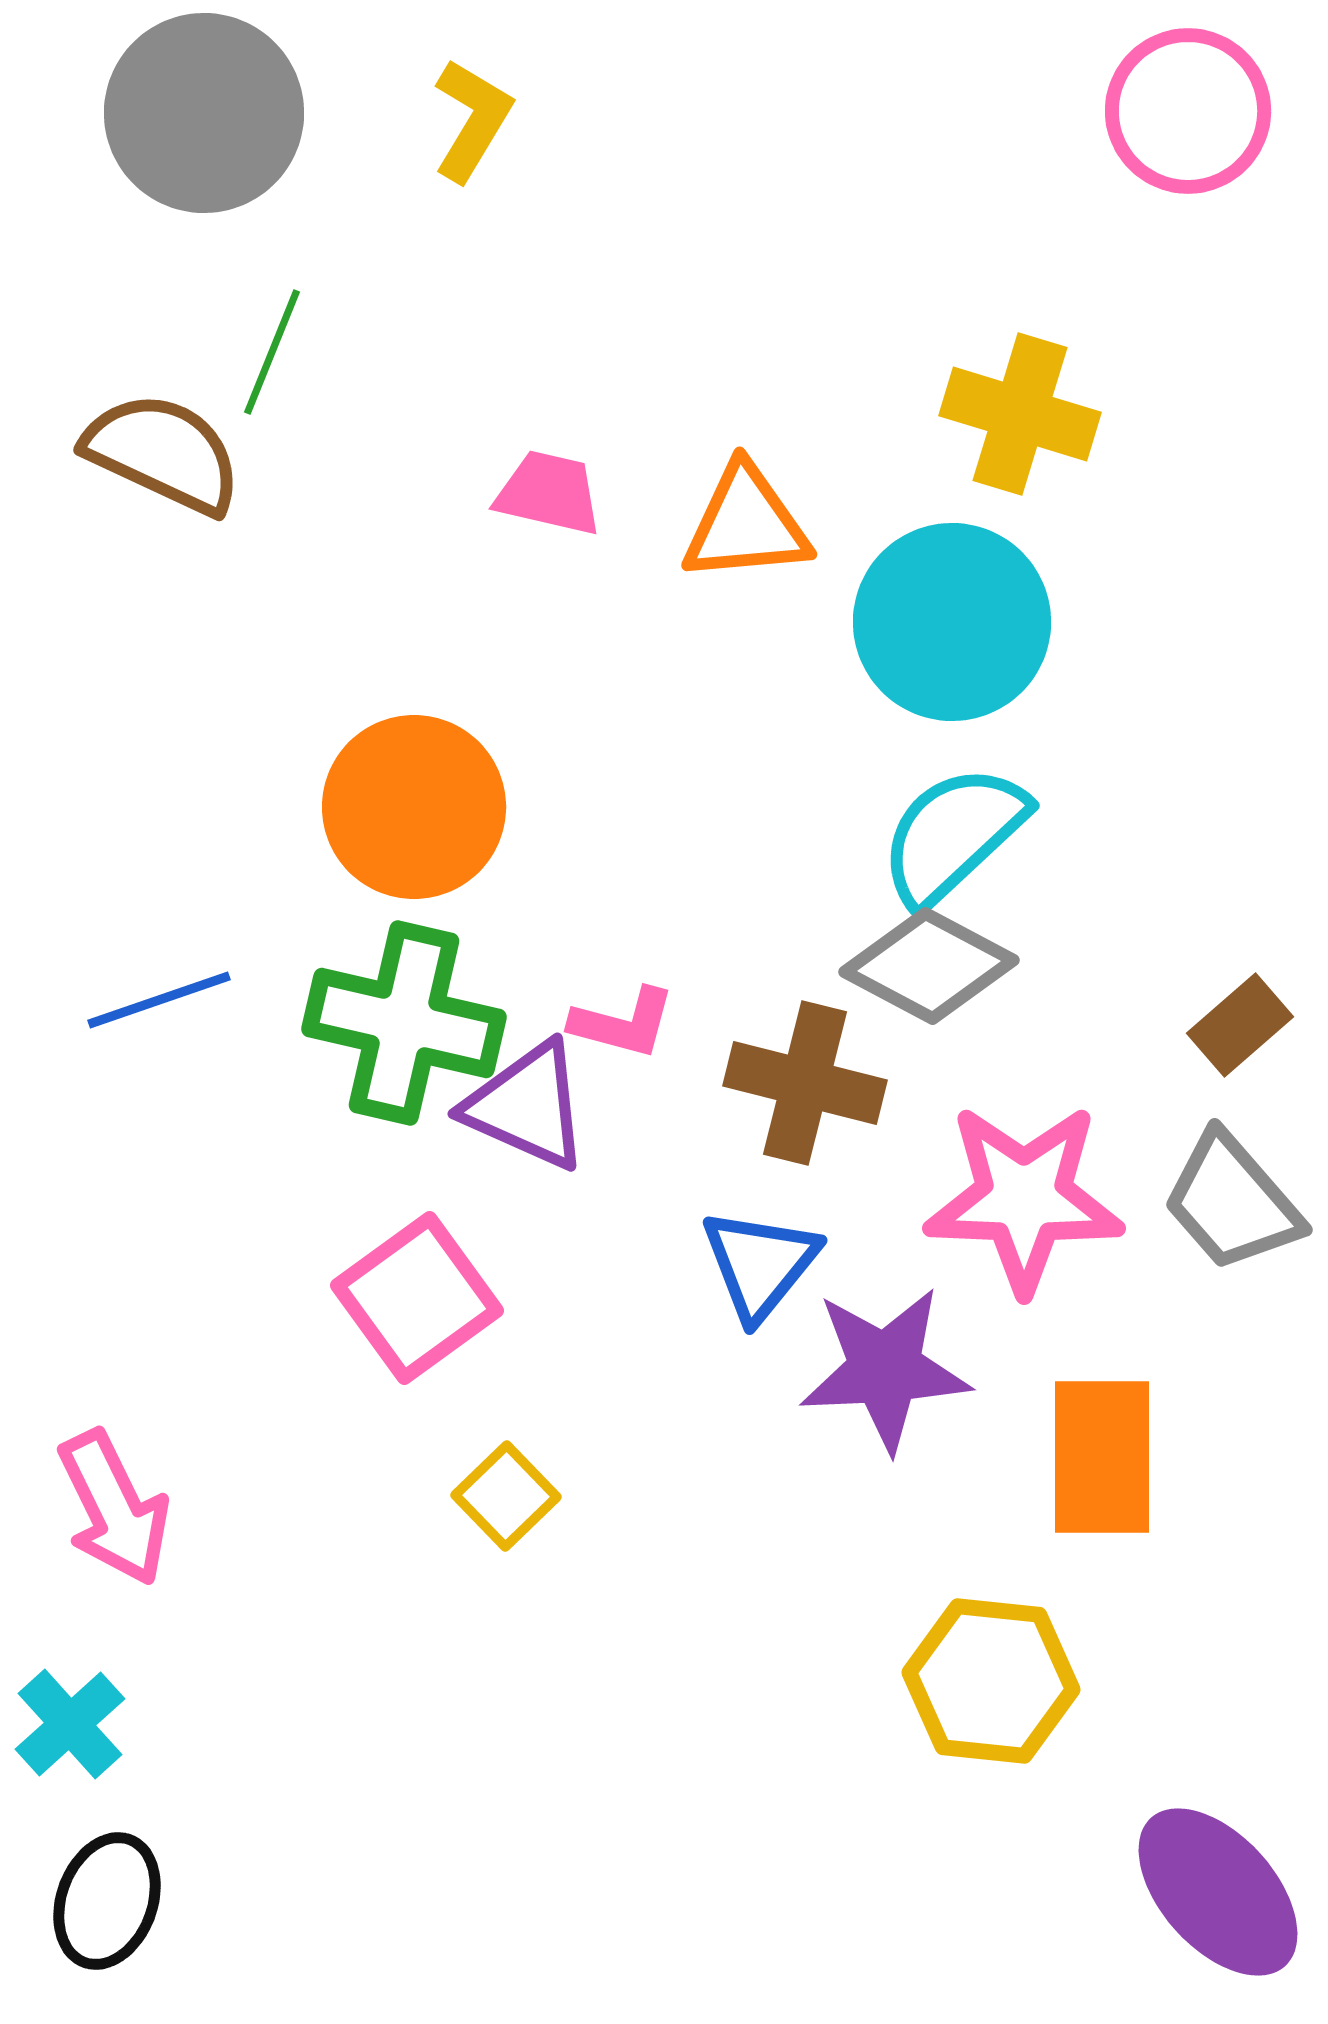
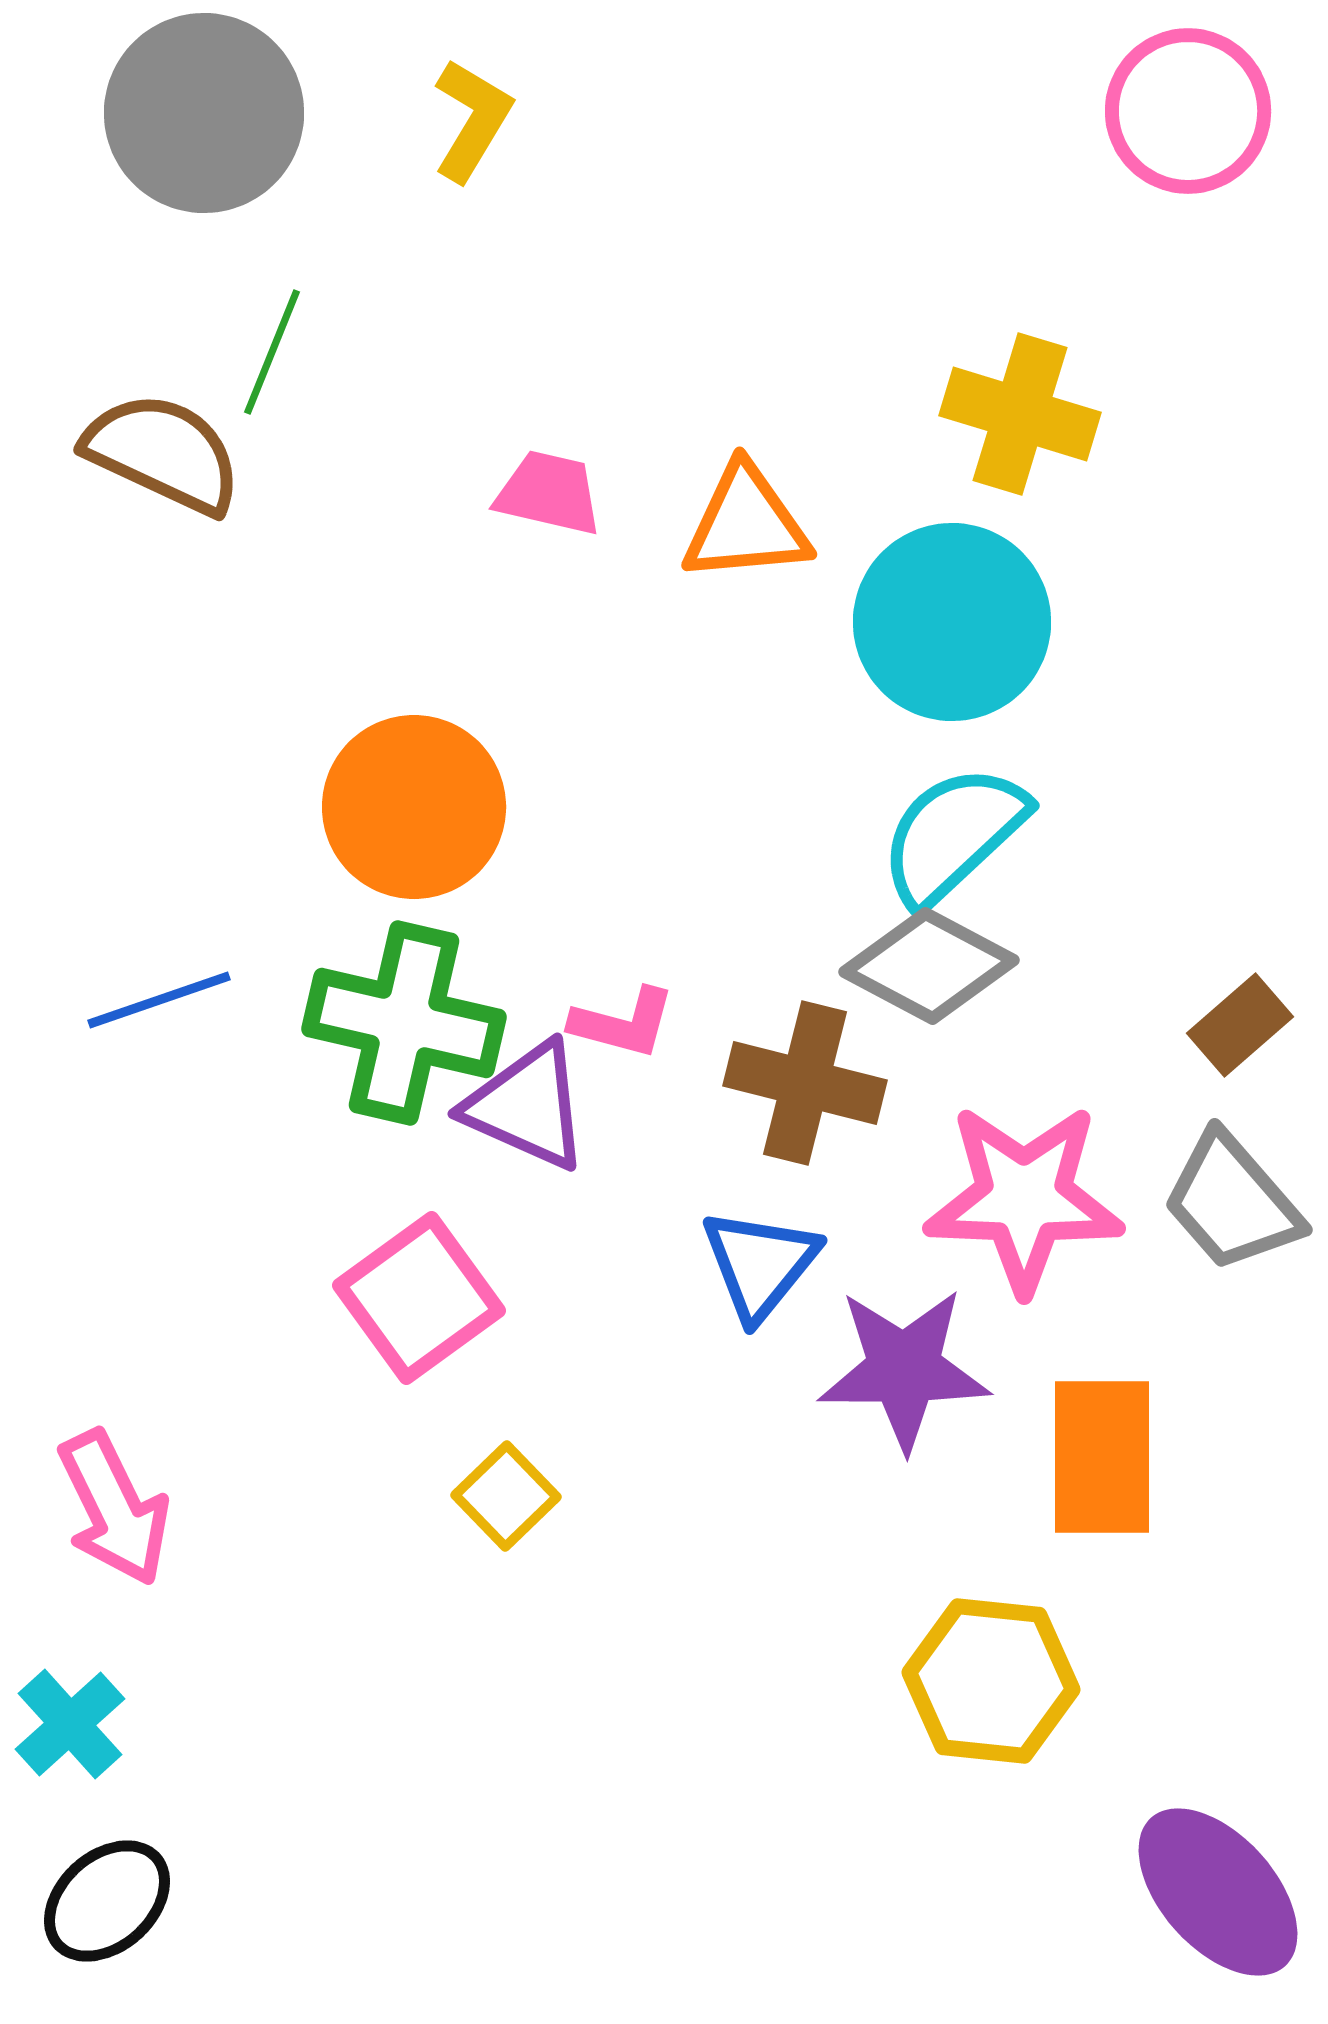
pink square: moved 2 px right
purple star: moved 19 px right; rotated 3 degrees clockwise
black ellipse: rotated 28 degrees clockwise
